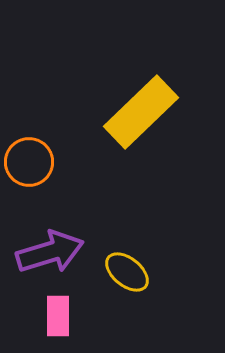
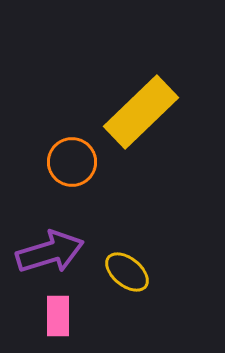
orange circle: moved 43 px right
